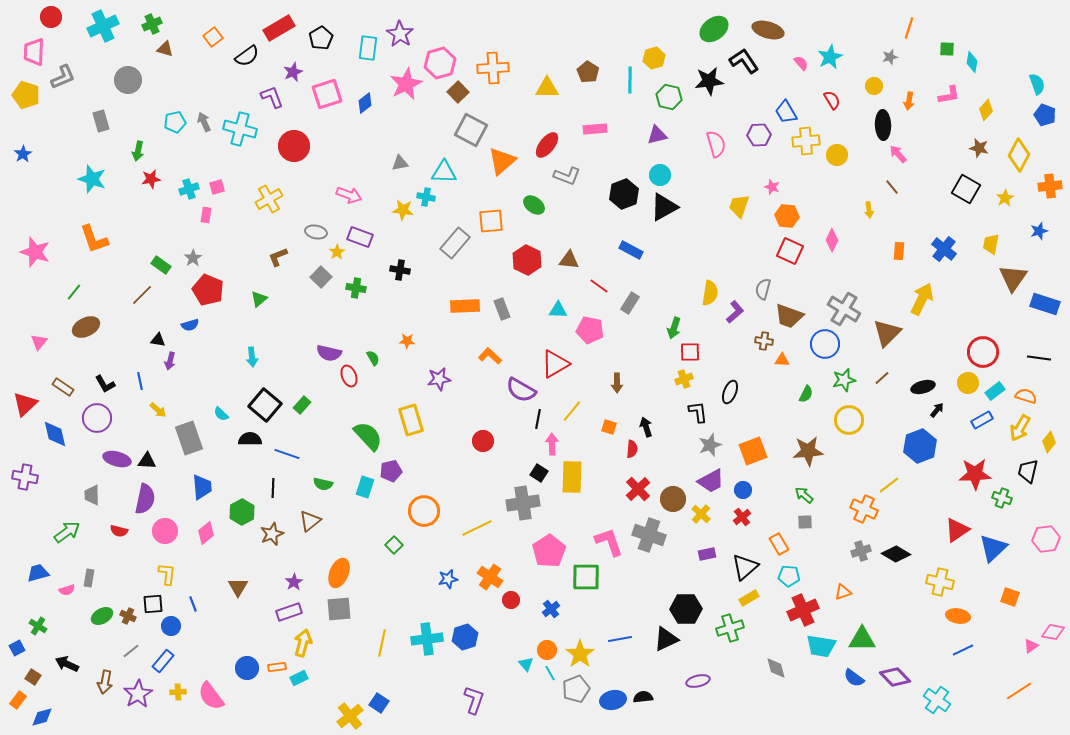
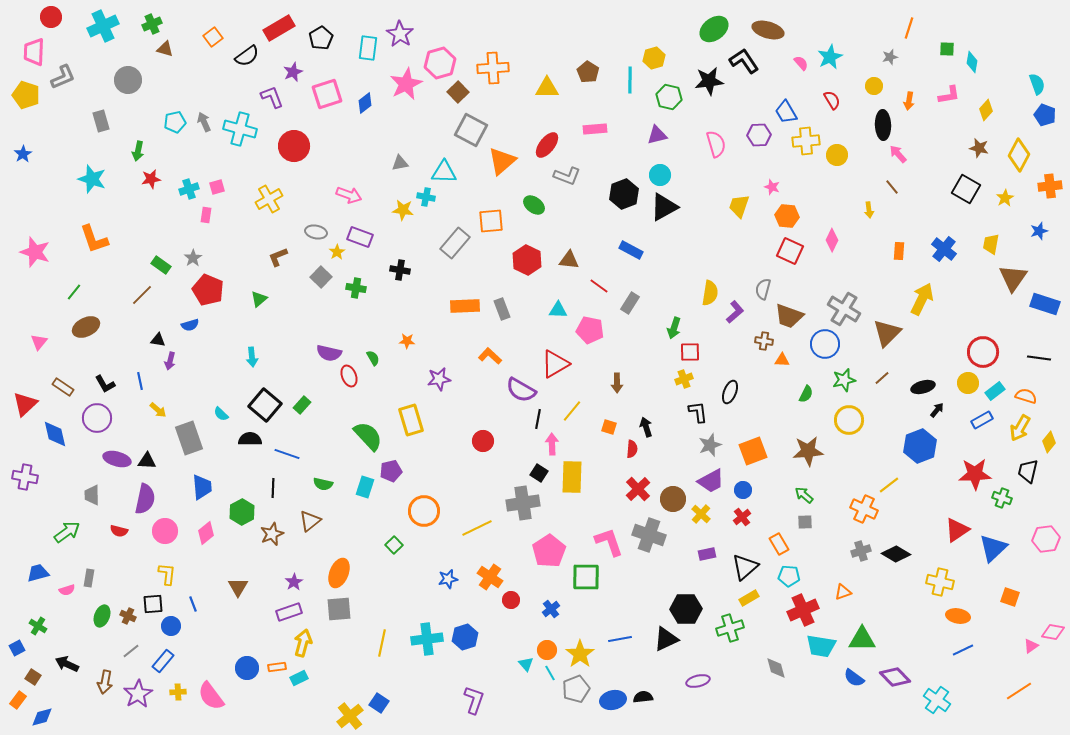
green ellipse at (102, 616): rotated 40 degrees counterclockwise
